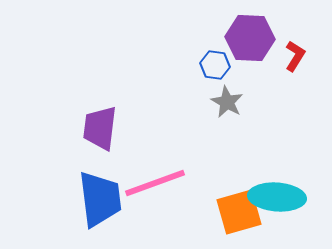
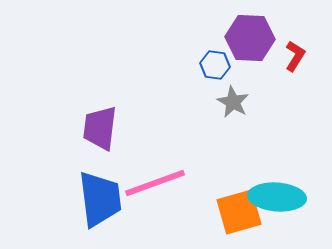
gray star: moved 6 px right
